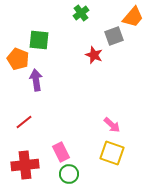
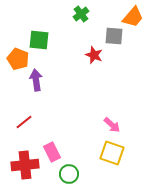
green cross: moved 1 px down
gray square: rotated 24 degrees clockwise
pink rectangle: moved 9 px left
